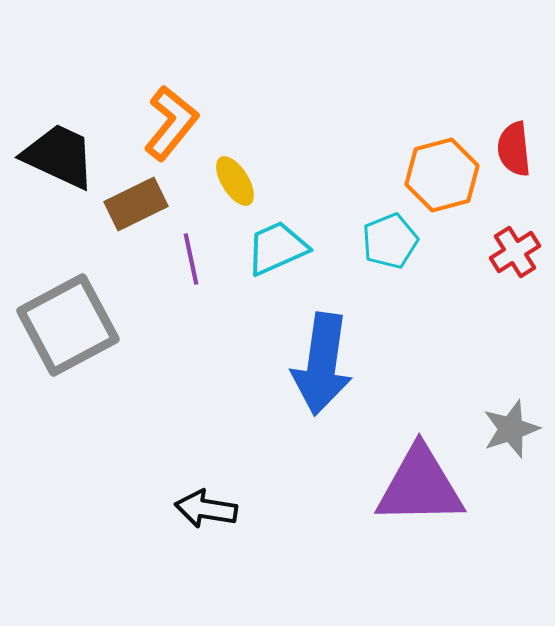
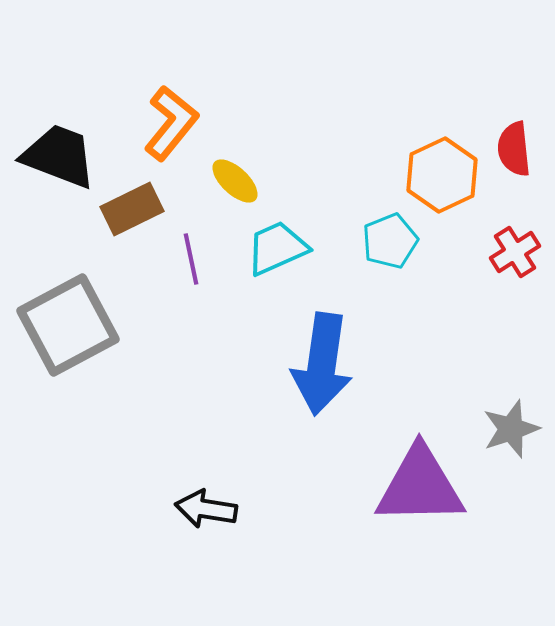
black trapezoid: rotated 4 degrees counterclockwise
orange hexagon: rotated 10 degrees counterclockwise
yellow ellipse: rotated 15 degrees counterclockwise
brown rectangle: moved 4 px left, 5 px down
